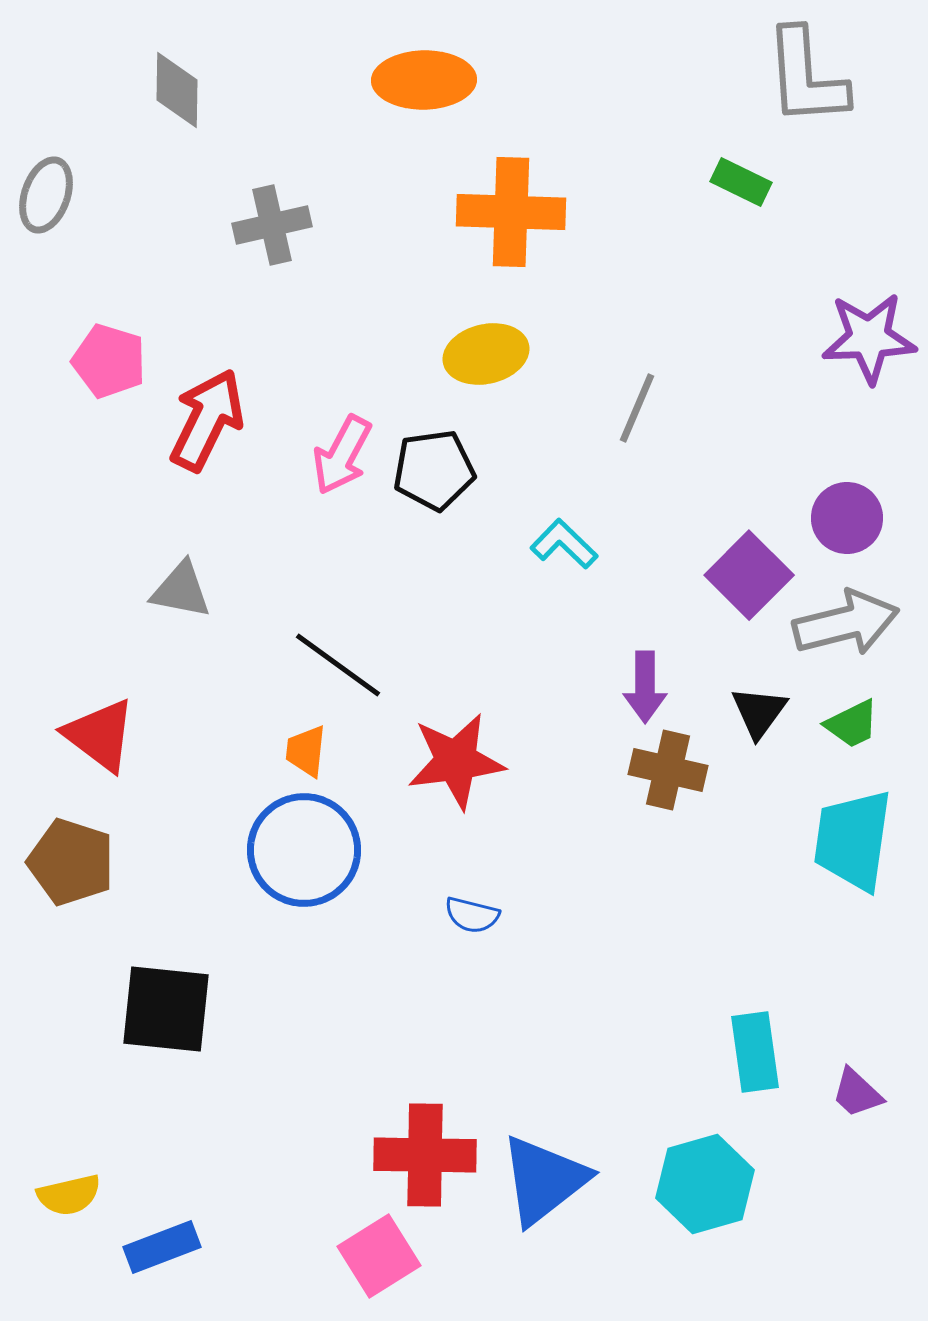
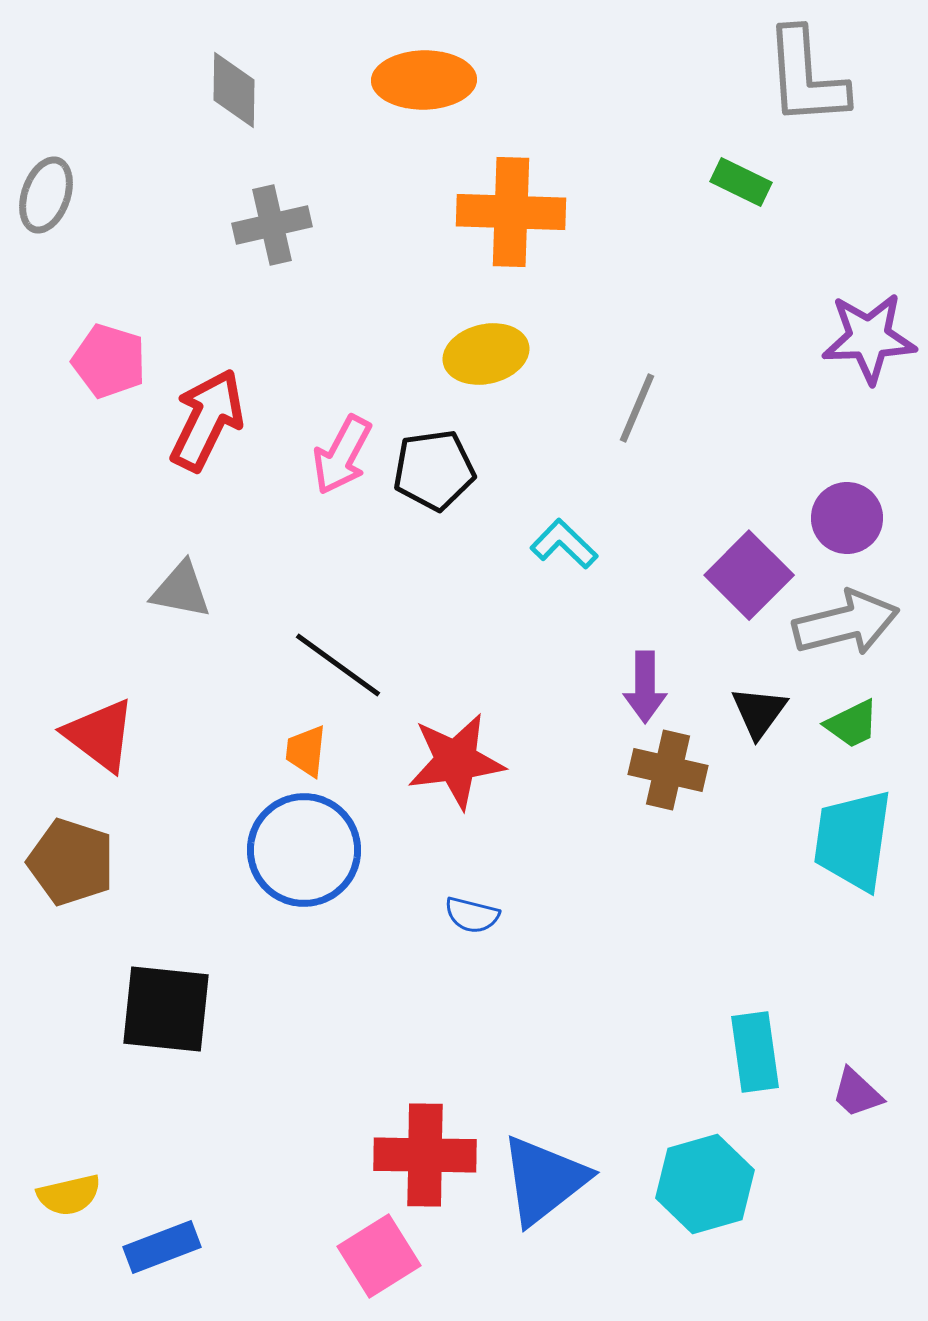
gray diamond: moved 57 px right
